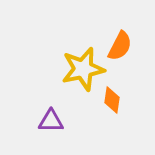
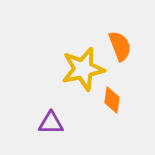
orange semicircle: rotated 48 degrees counterclockwise
purple triangle: moved 2 px down
